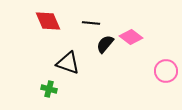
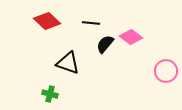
red diamond: moved 1 px left; rotated 24 degrees counterclockwise
green cross: moved 1 px right, 5 px down
